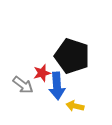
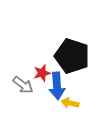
yellow arrow: moved 5 px left, 3 px up
